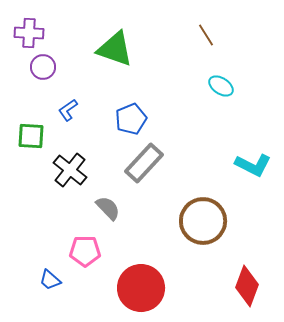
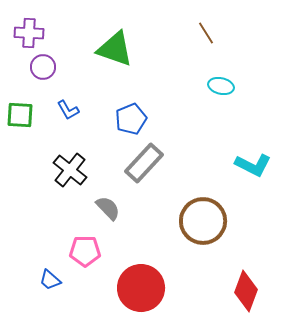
brown line: moved 2 px up
cyan ellipse: rotated 20 degrees counterclockwise
blue L-shape: rotated 85 degrees counterclockwise
green square: moved 11 px left, 21 px up
red diamond: moved 1 px left, 5 px down
